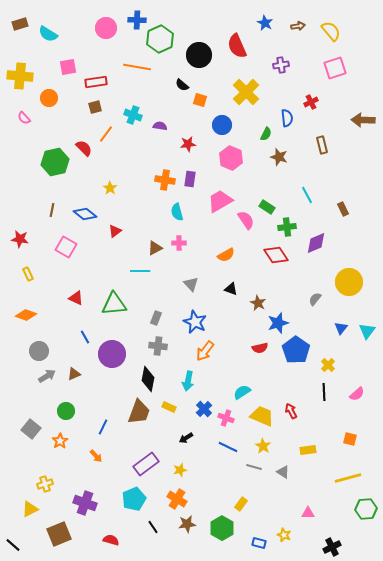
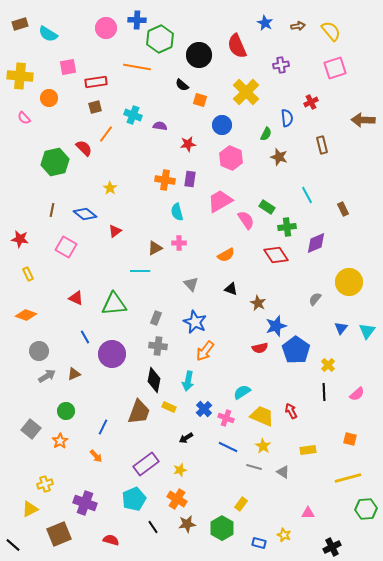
blue star at (278, 323): moved 2 px left, 3 px down
black diamond at (148, 379): moved 6 px right, 1 px down
